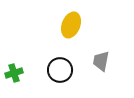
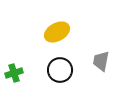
yellow ellipse: moved 14 px left, 7 px down; rotated 40 degrees clockwise
